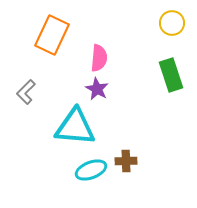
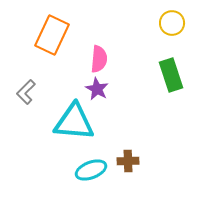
pink semicircle: moved 1 px down
cyan triangle: moved 1 px left, 5 px up
brown cross: moved 2 px right
